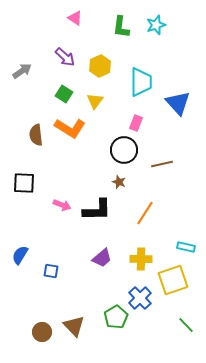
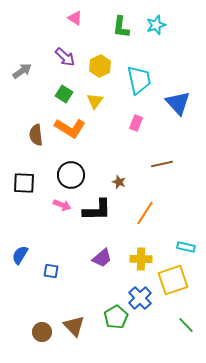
cyan trapezoid: moved 2 px left, 2 px up; rotated 12 degrees counterclockwise
black circle: moved 53 px left, 25 px down
